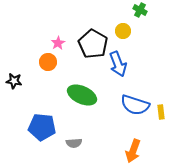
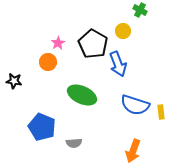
blue pentagon: rotated 16 degrees clockwise
